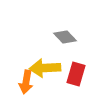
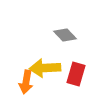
gray diamond: moved 2 px up
